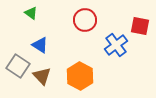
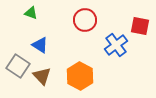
green triangle: rotated 16 degrees counterclockwise
